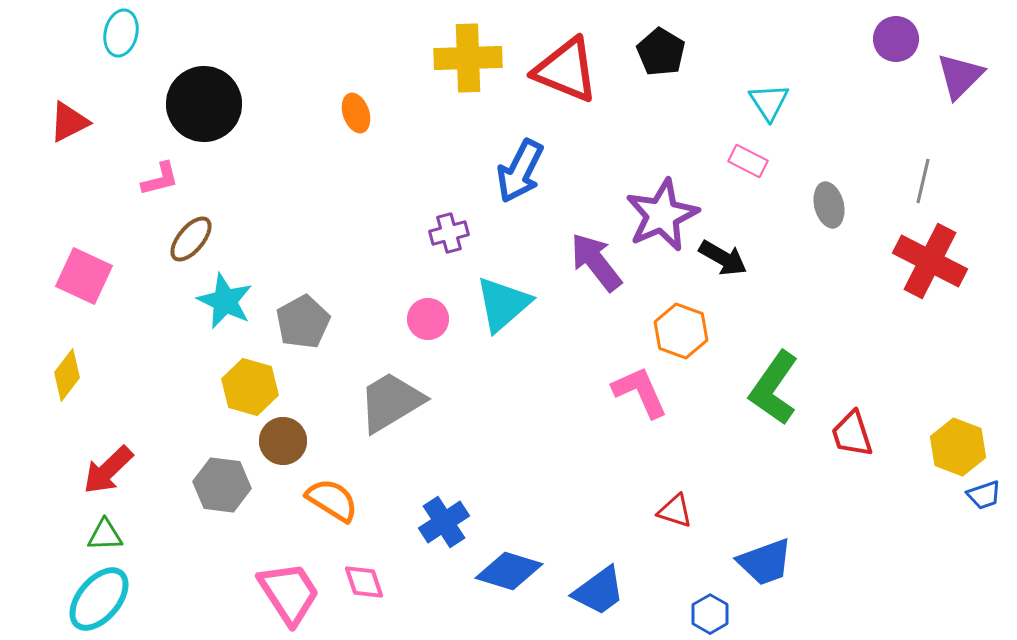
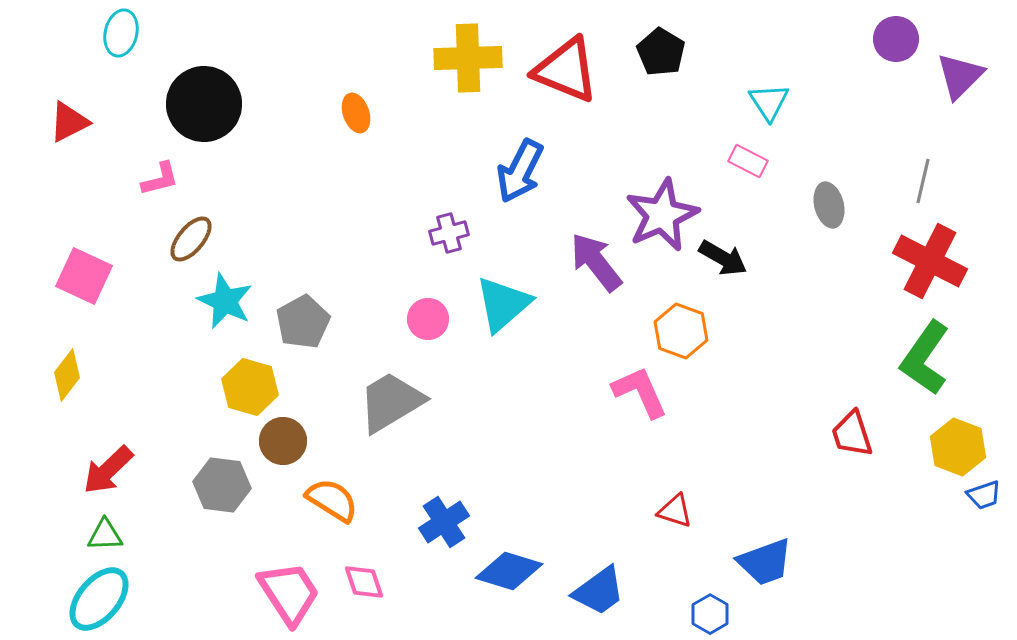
green L-shape at (774, 388): moved 151 px right, 30 px up
